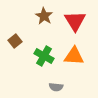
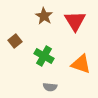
orange triangle: moved 7 px right, 8 px down; rotated 15 degrees clockwise
gray semicircle: moved 6 px left
